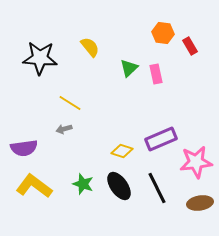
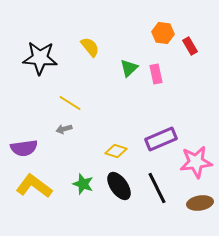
yellow diamond: moved 6 px left
